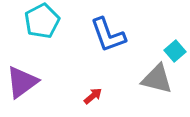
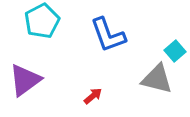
purple triangle: moved 3 px right, 2 px up
